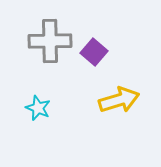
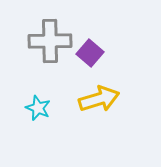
purple square: moved 4 px left, 1 px down
yellow arrow: moved 20 px left, 1 px up
